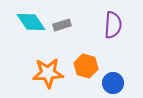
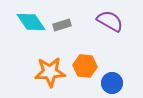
purple semicircle: moved 3 px left, 4 px up; rotated 64 degrees counterclockwise
orange hexagon: moved 1 px left; rotated 10 degrees counterclockwise
orange star: moved 2 px right, 1 px up
blue circle: moved 1 px left
